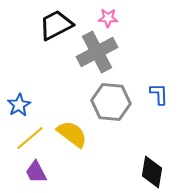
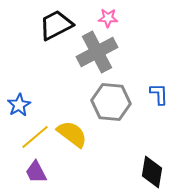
yellow line: moved 5 px right, 1 px up
